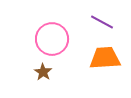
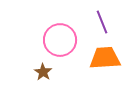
purple line: rotated 40 degrees clockwise
pink circle: moved 8 px right, 1 px down
